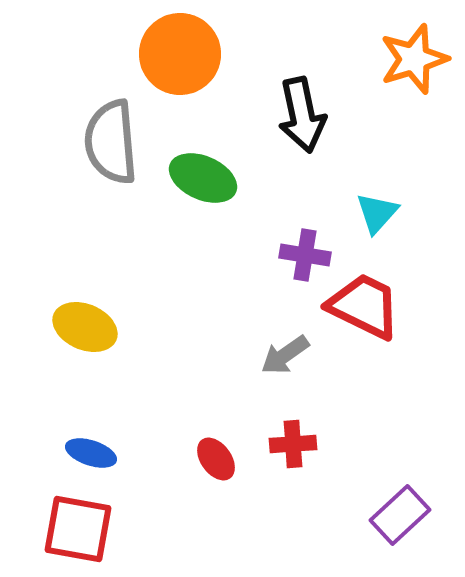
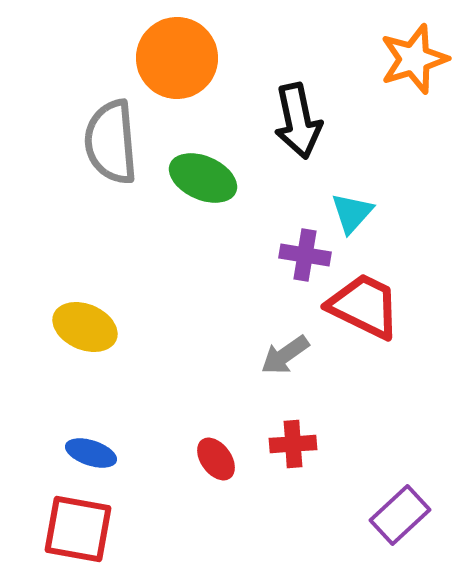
orange circle: moved 3 px left, 4 px down
black arrow: moved 4 px left, 6 px down
cyan triangle: moved 25 px left
